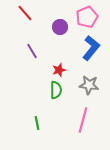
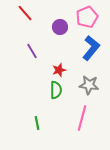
pink line: moved 1 px left, 2 px up
